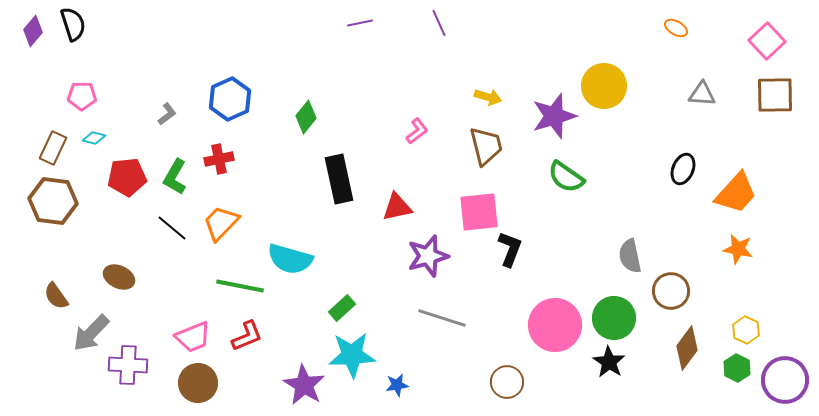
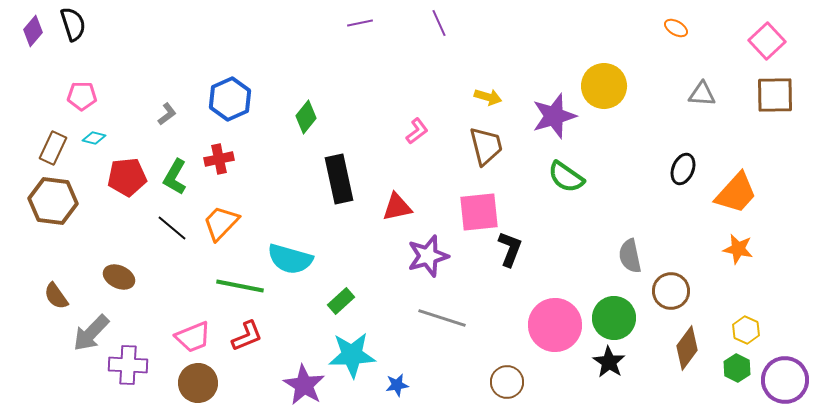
green rectangle at (342, 308): moved 1 px left, 7 px up
